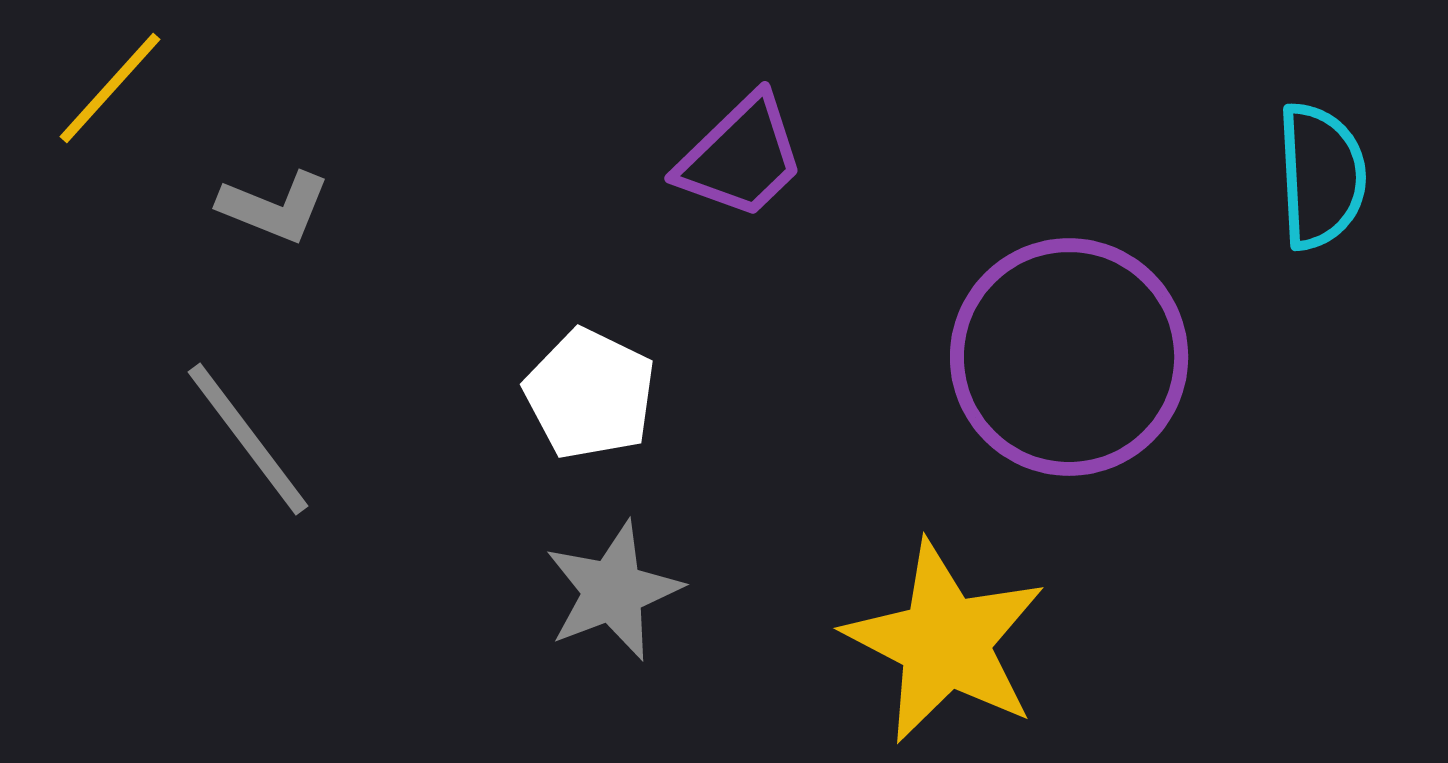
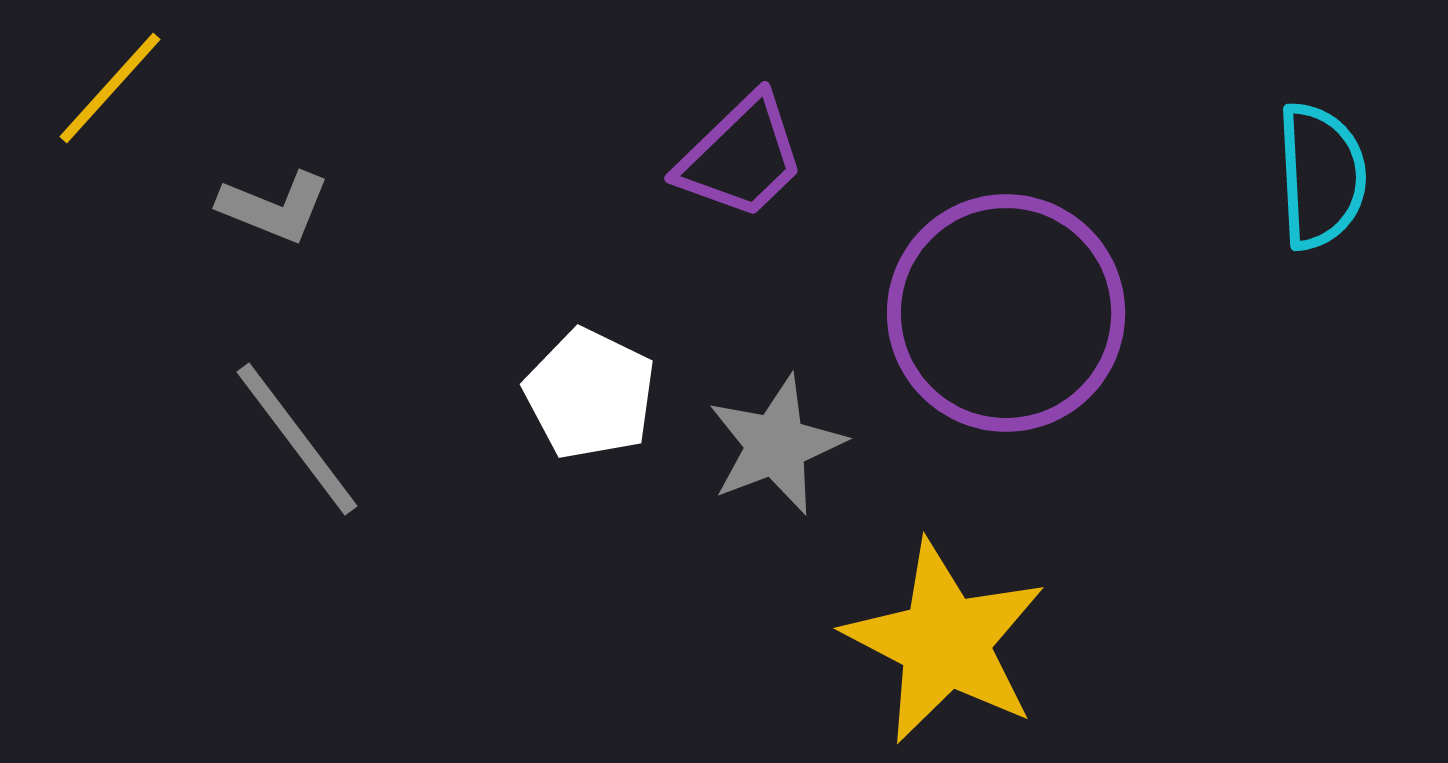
purple circle: moved 63 px left, 44 px up
gray line: moved 49 px right
gray star: moved 163 px right, 146 px up
